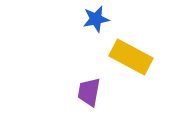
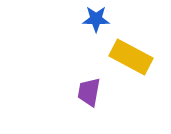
blue star: rotated 12 degrees clockwise
